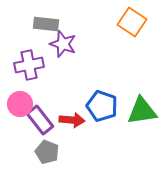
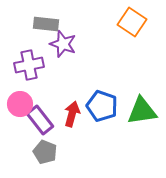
red arrow: moved 6 px up; rotated 80 degrees counterclockwise
gray pentagon: moved 2 px left
